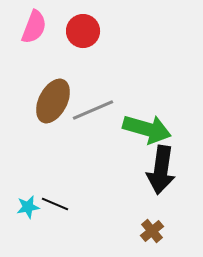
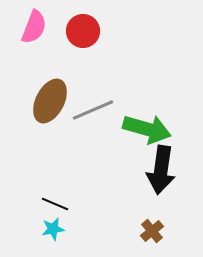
brown ellipse: moved 3 px left
cyan star: moved 25 px right, 22 px down
